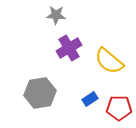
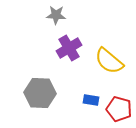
gray hexagon: rotated 12 degrees clockwise
blue rectangle: moved 1 px right, 1 px down; rotated 42 degrees clockwise
red pentagon: moved 1 px down; rotated 15 degrees clockwise
